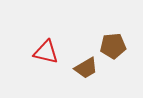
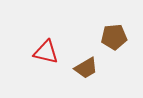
brown pentagon: moved 1 px right, 9 px up
